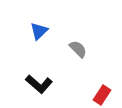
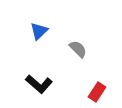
red rectangle: moved 5 px left, 3 px up
